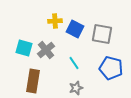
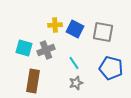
yellow cross: moved 4 px down
gray square: moved 1 px right, 2 px up
gray cross: rotated 18 degrees clockwise
gray star: moved 5 px up
